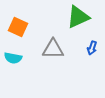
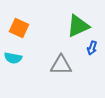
green triangle: moved 9 px down
orange square: moved 1 px right, 1 px down
gray triangle: moved 8 px right, 16 px down
